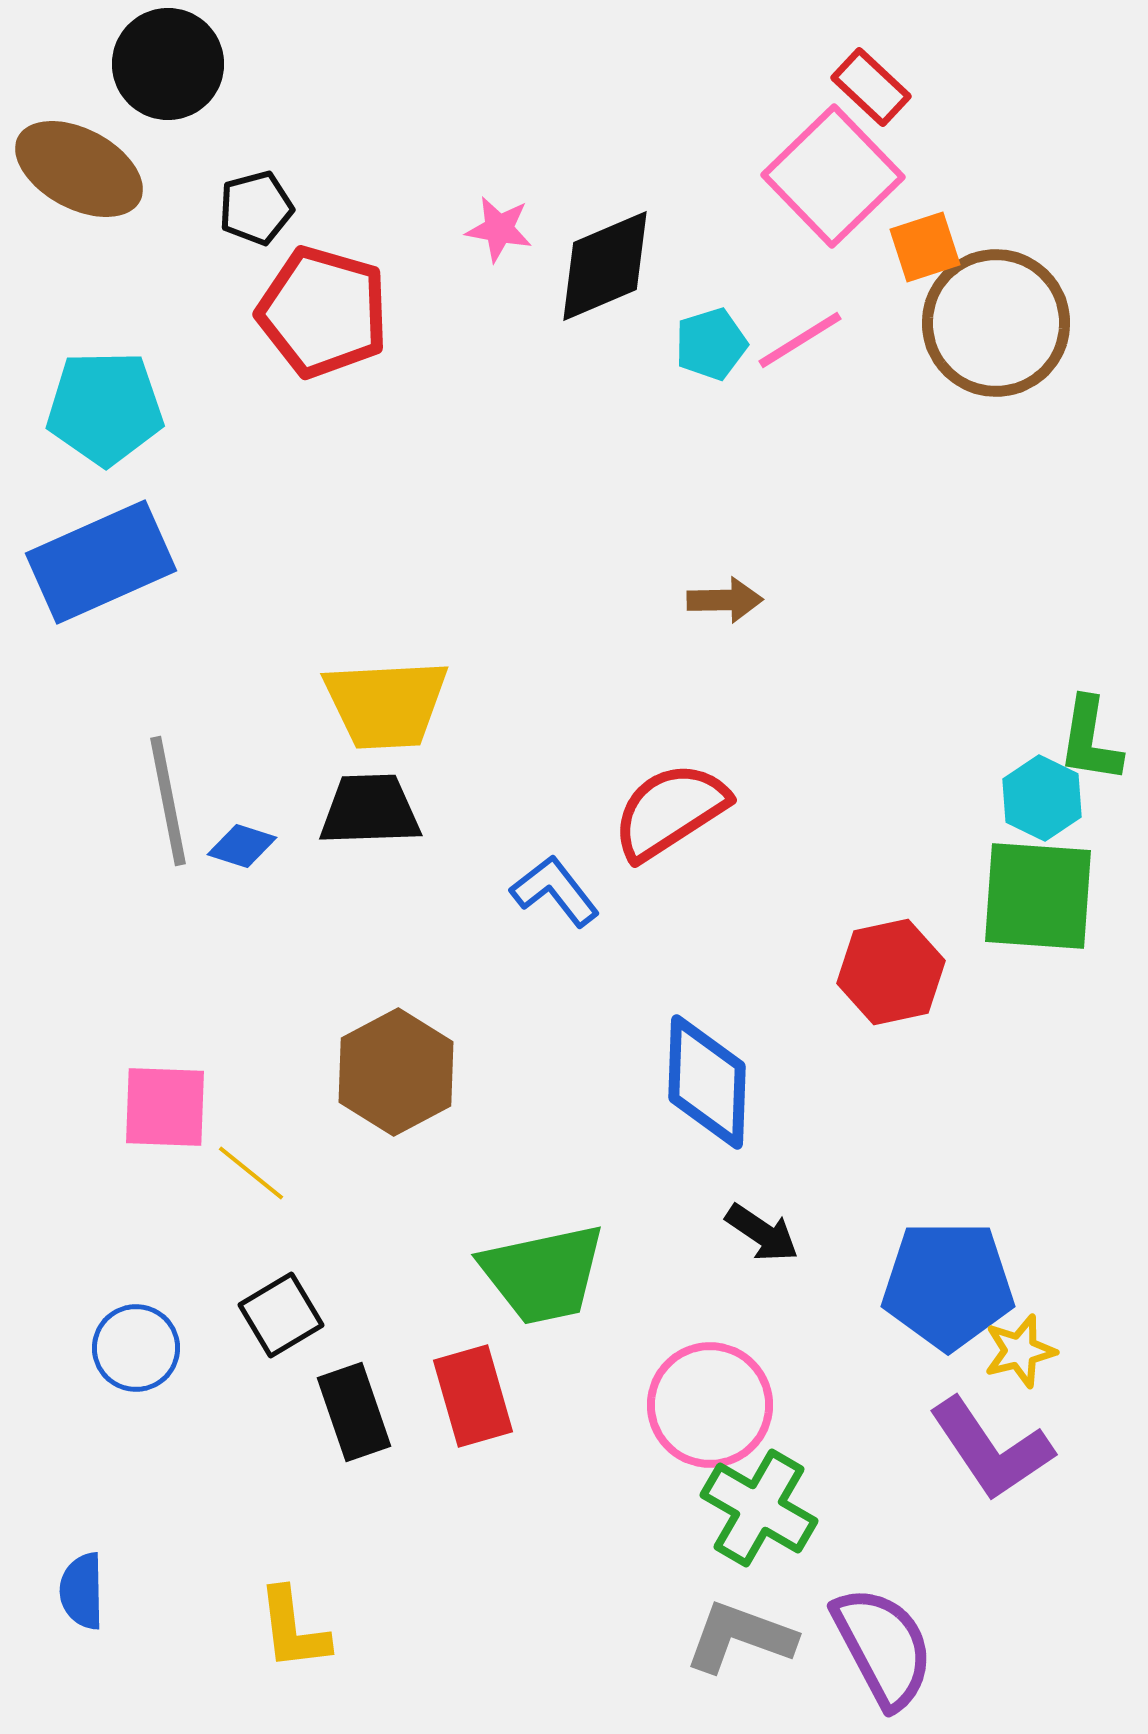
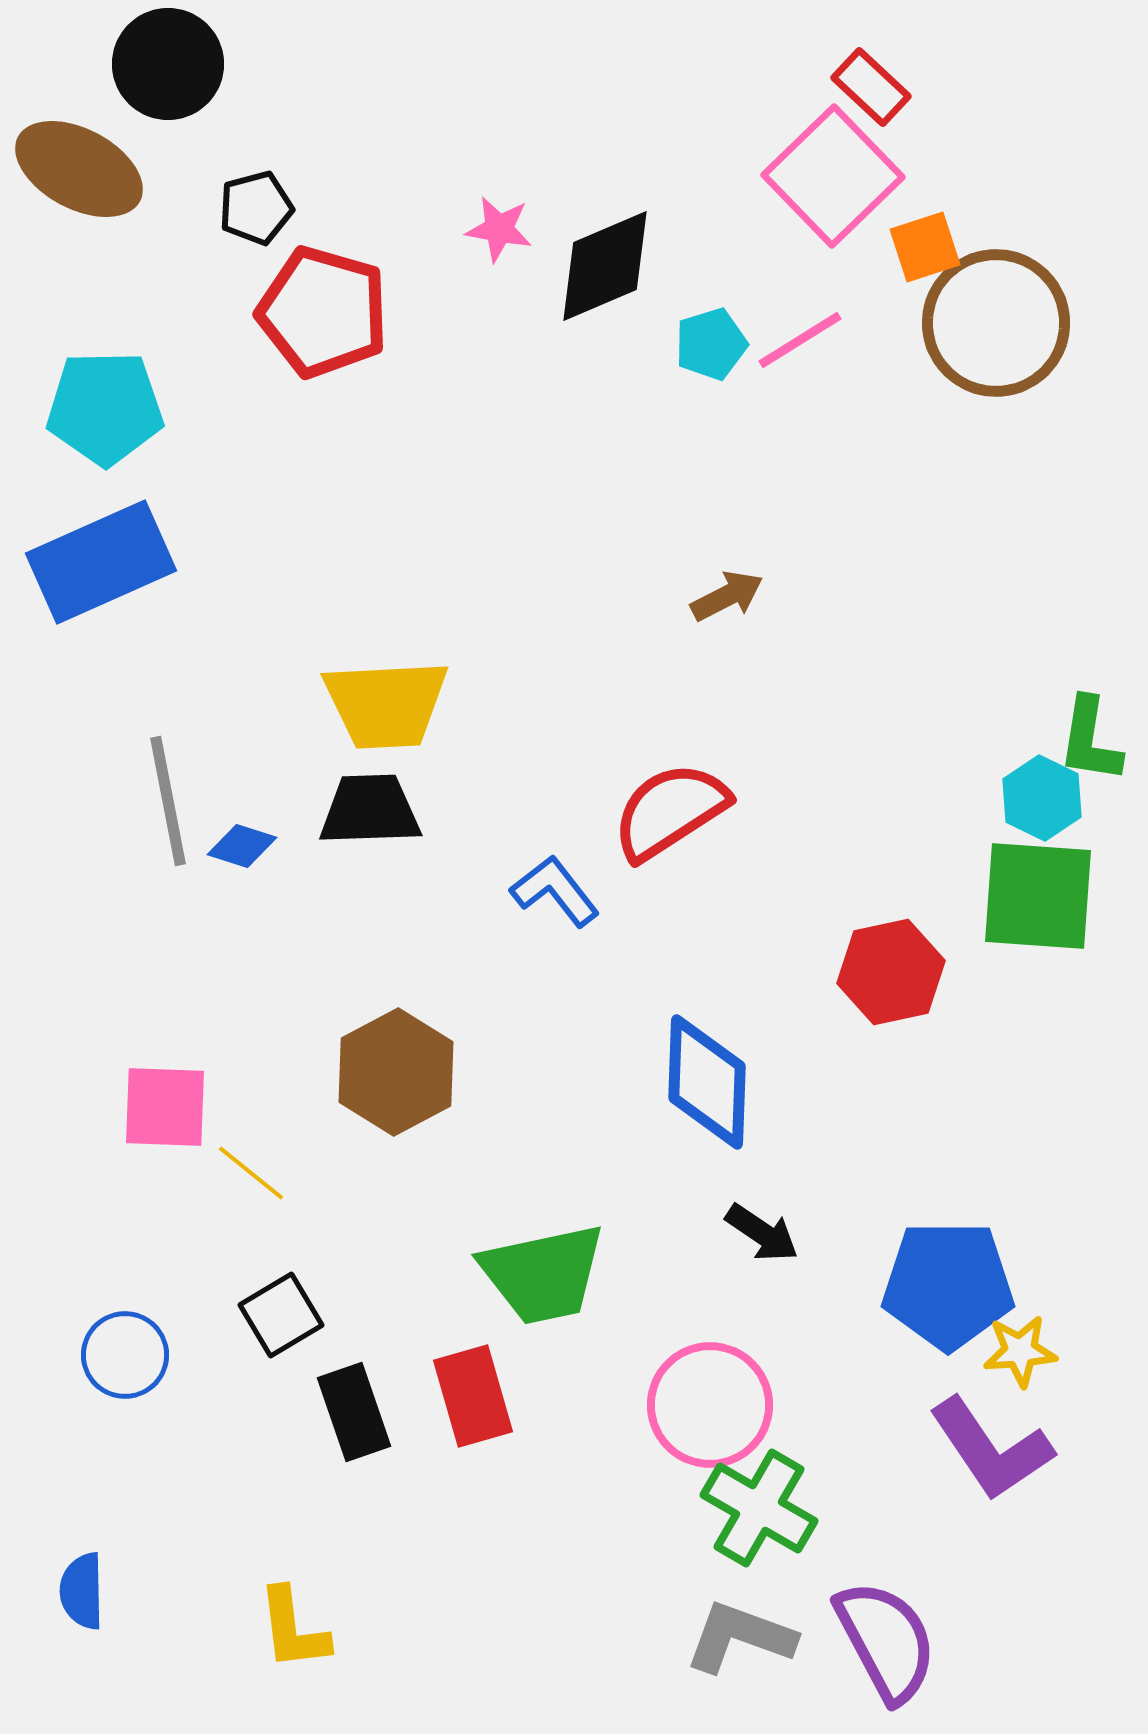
brown arrow at (725, 600): moved 2 px right, 4 px up; rotated 26 degrees counterclockwise
blue circle at (136, 1348): moved 11 px left, 7 px down
yellow star at (1020, 1351): rotated 10 degrees clockwise
purple semicircle at (883, 1647): moved 3 px right, 6 px up
